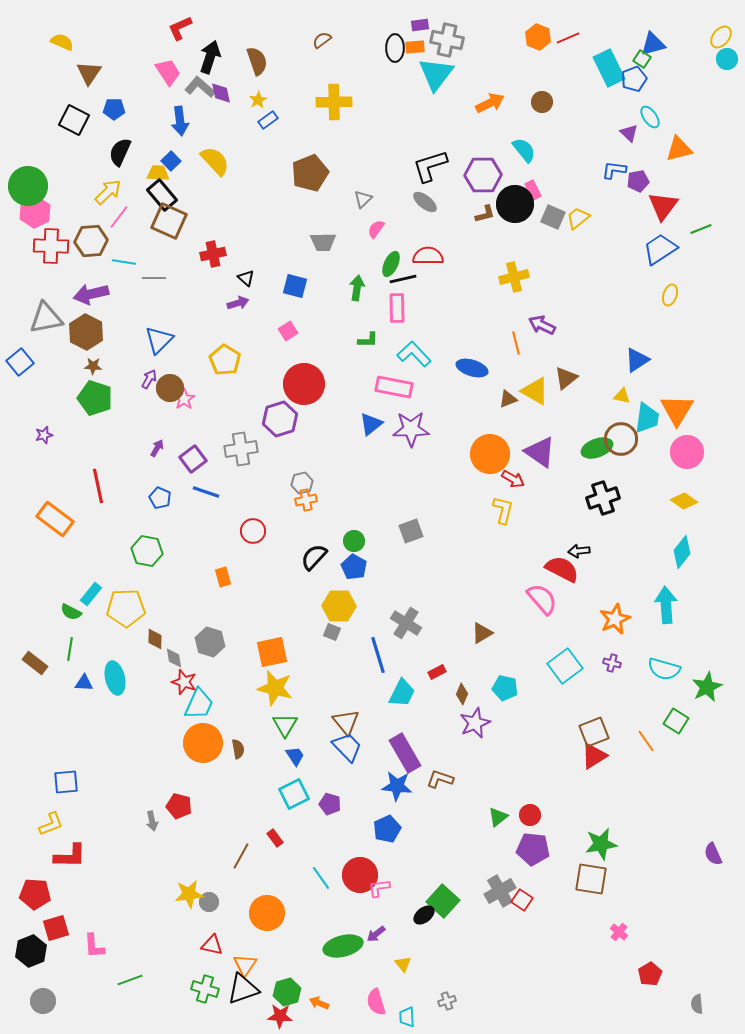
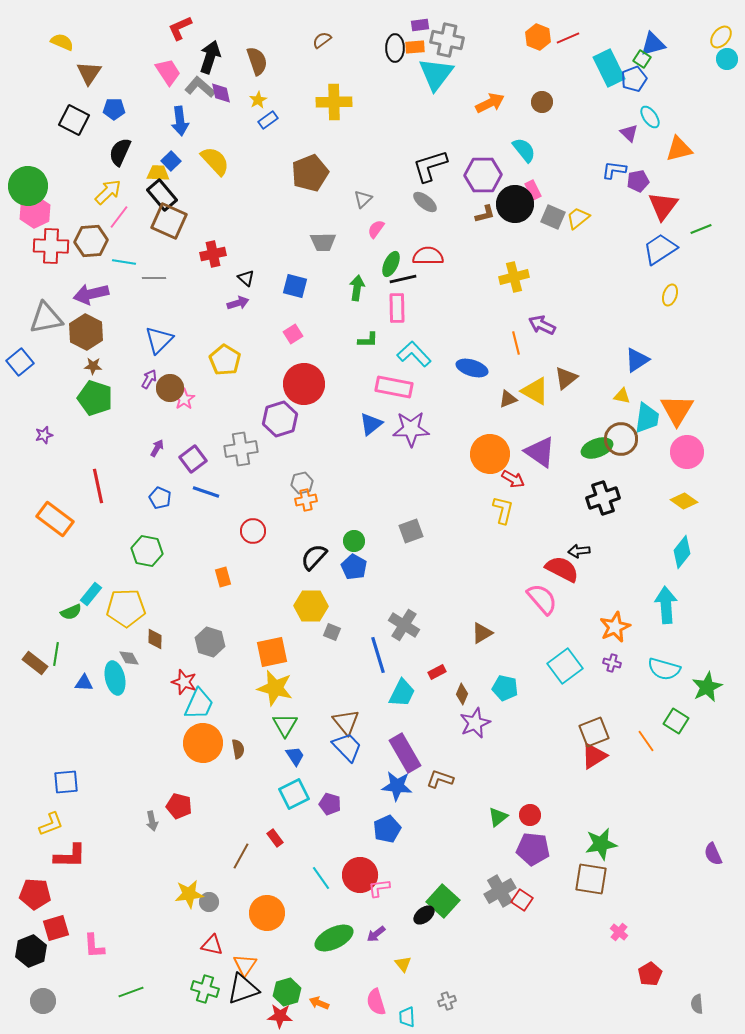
pink square at (288, 331): moved 5 px right, 3 px down
yellow hexagon at (339, 606): moved 28 px left
green semicircle at (71, 612): rotated 50 degrees counterclockwise
orange star at (615, 619): moved 8 px down
gray cross at (406, 623): moved 2 px left, 2 px down
green line at (70, 649): moved 14 px left, 5 px down
gray diamond at (174, 658): moved 45 px left; rotated 20 degrees counterclockwise
green ellipse at (343, 946): moved 9 px left, 8 px up; rotated 12 degrees counterclockwise
green line at (130, 980): moved 1 px right, 12 px down
